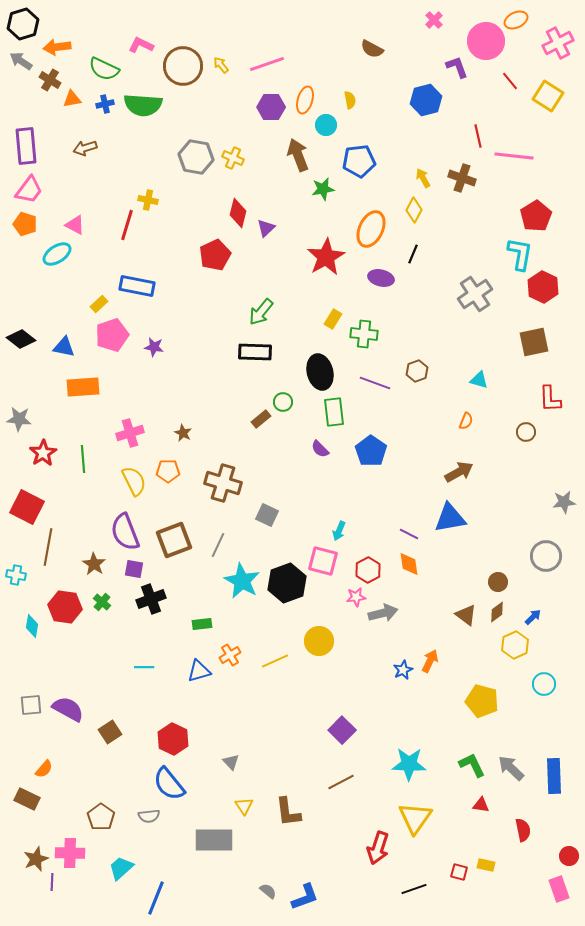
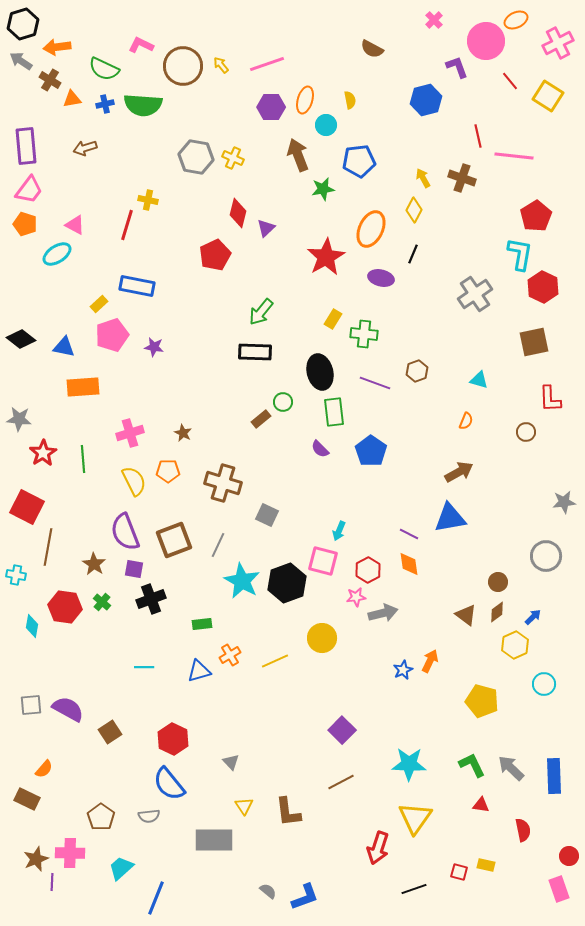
yellow circle at (319, 641): moved 3 px right, 3 px up
